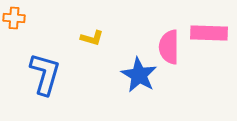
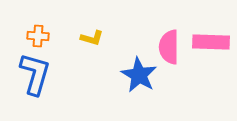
orange cross: moved 24 px right, 18 px down
pink rectangle: moved 2 px right, 9 px down
blue L-shape: moved 10 px left
